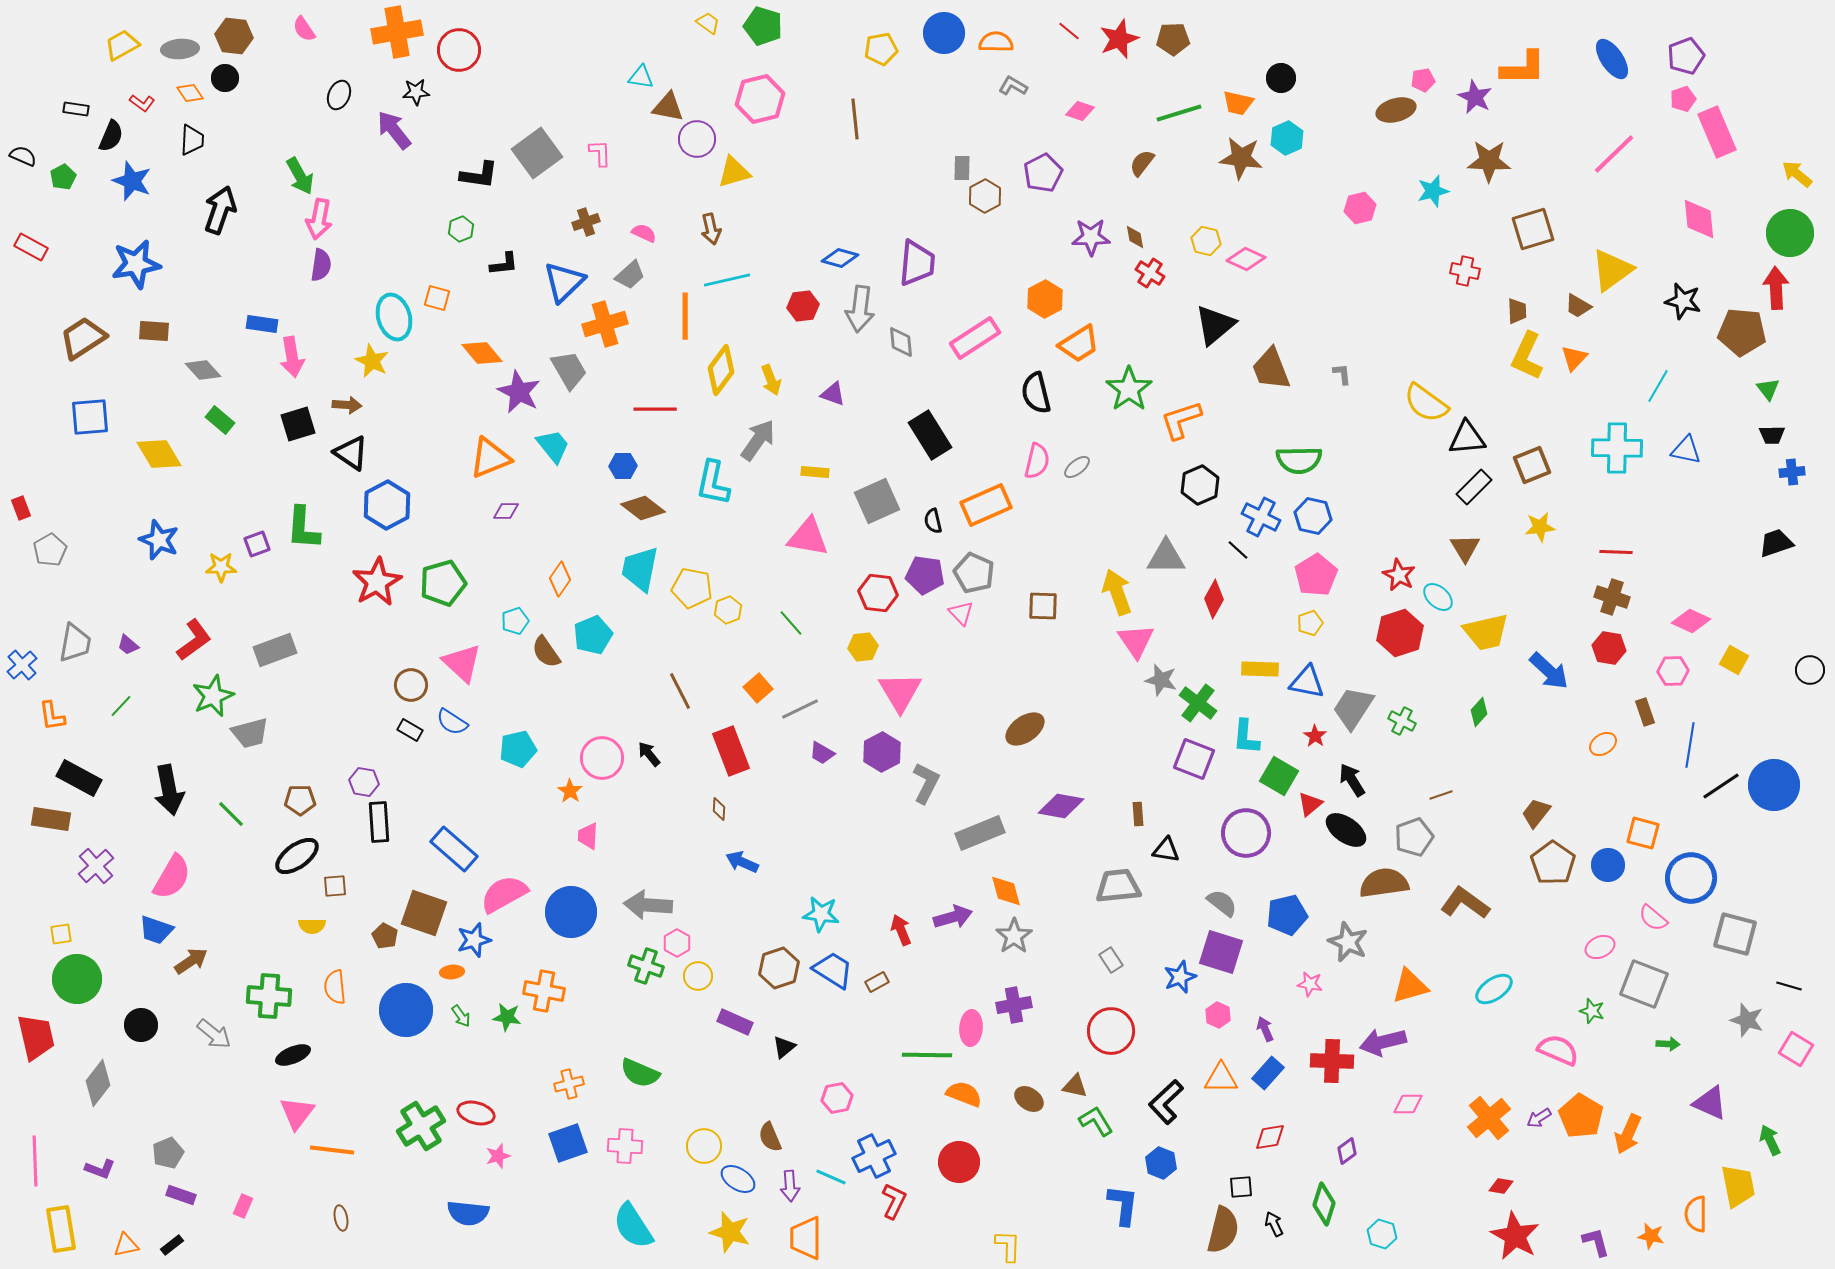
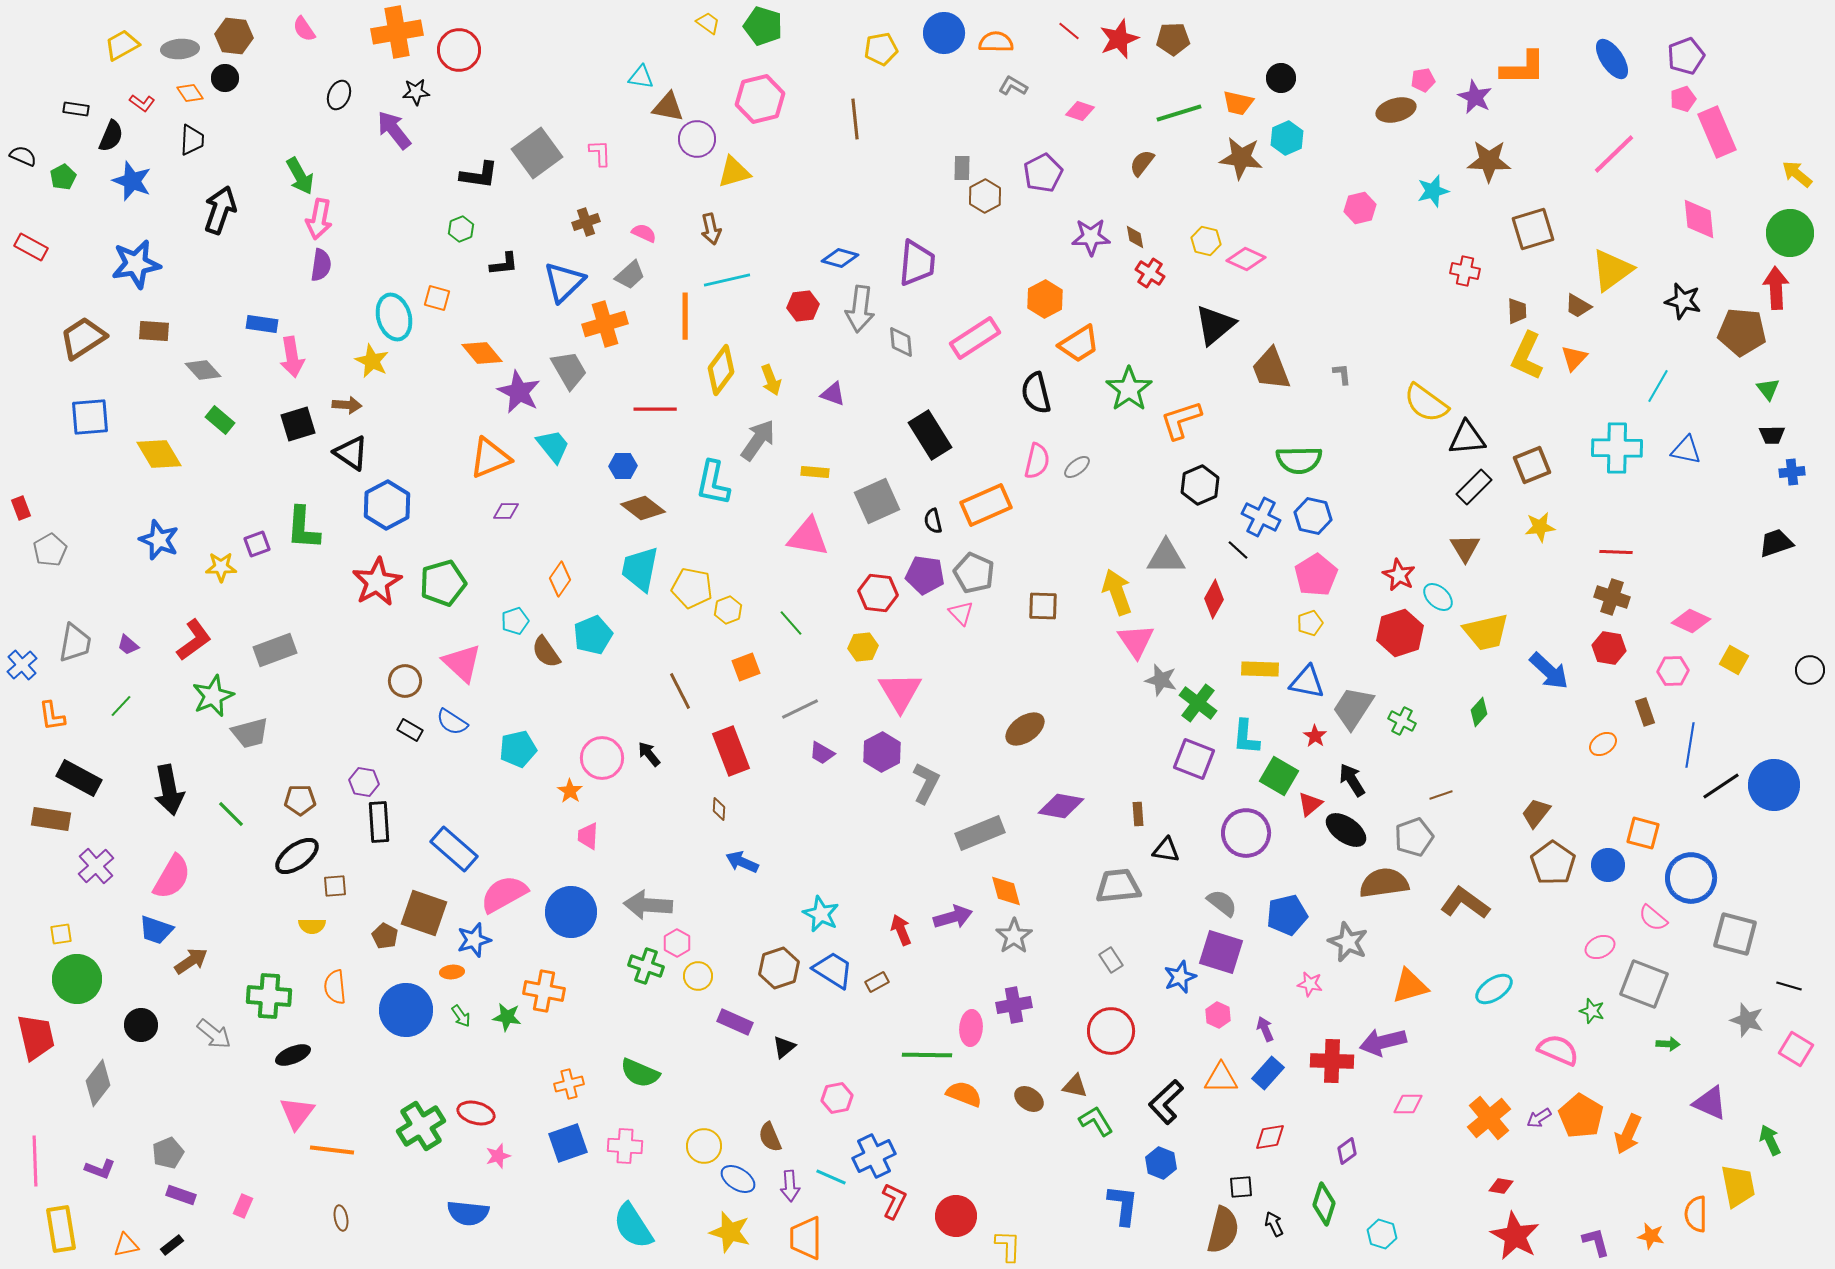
brown circle at (411, 685): moved 6 px left, 4 px up
orange square at (758, 688): moved 12 px left, 21 px up; rotated 20 degrees clockwise
cyan star at (821, 914): rotated 18 degrees clockwise
red circle at (959, 1162): moved 3 px left, 54 px down
